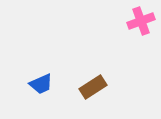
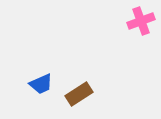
brown rectangle: moved 14 px left, 7 px down
